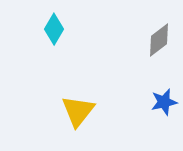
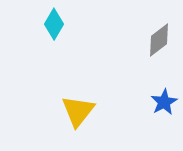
cyan diamond: moved 5 px up
blue star: rotated 16 degrees counterclockwise
